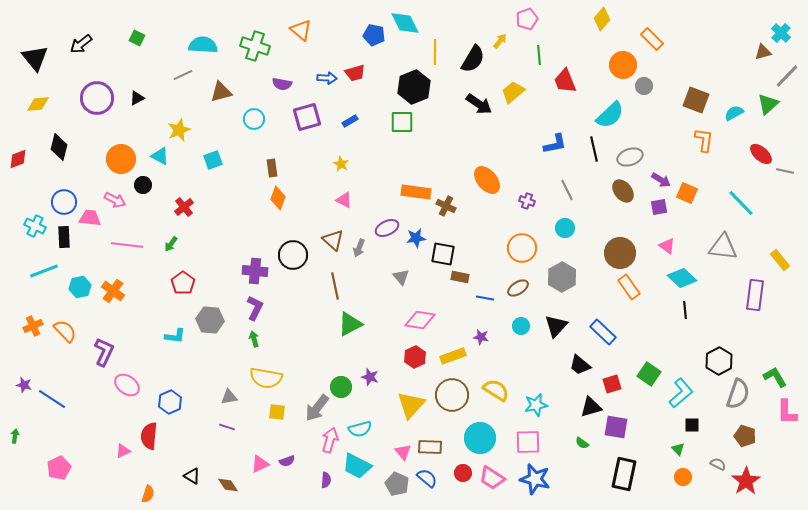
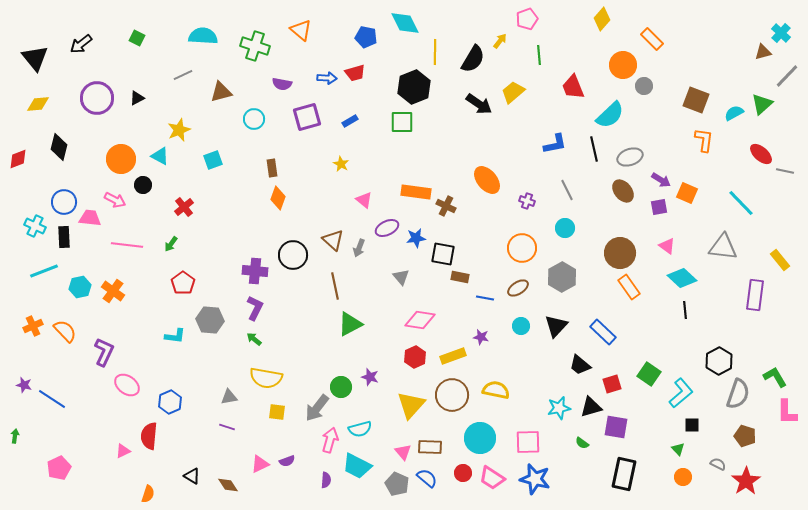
blue pentagon at (374, 35): moved 8 px left, 2 px down
cyan semicircle at (203, 45): moved 9 px up
red trapezoid at (565, 81): moved 8 px right, 6 px down
green triangle at (768, 104): moved 6 px left
pink triangle at (344, 200): moved 20 px right; rotated 12 degrees clockwise
green arrow at (254, 339): rotated 35 degrees counterclockwise
yellow semicircle at (496, 390): rotated 20 degrees counterclockwise
cyan star at (536, 405): moved 23 px right, 3 px down
